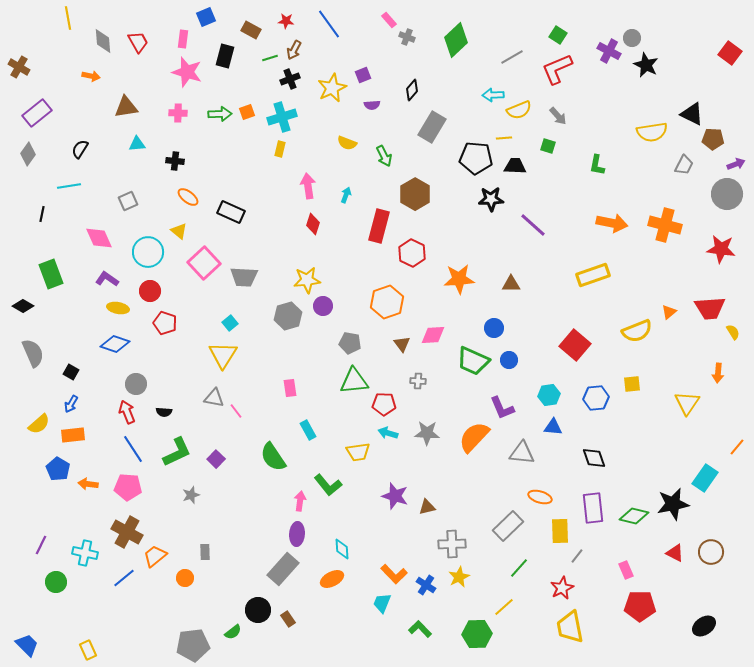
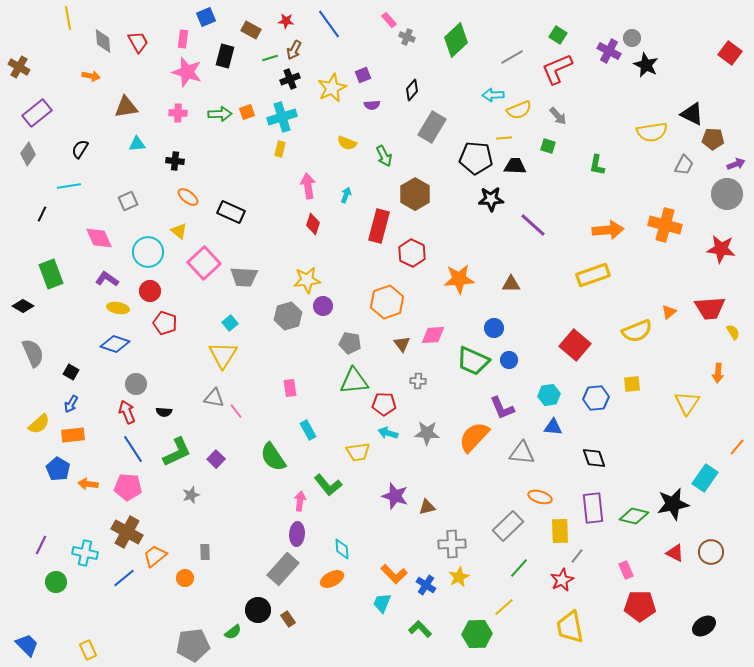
black line at (42, 214): rotated 14 degrees clockwise
orange arrow at (612, 223): moved 4 px left, 7 px down; rotated 16 degrees counterclockwise
red star at (562, 588): moved 8 px up
